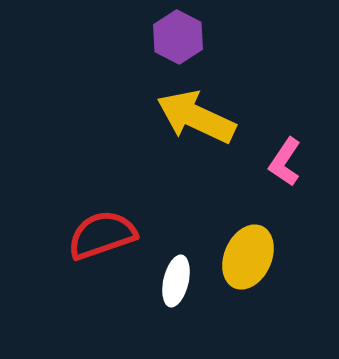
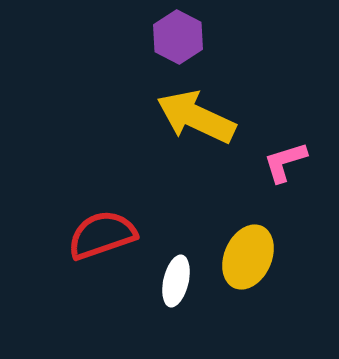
pink L-shape: rotated 39 degrees clockwise
